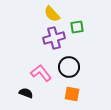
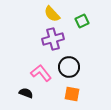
green square: moved 5 px right, 6 px up; rotated 16 degrees counterclockwise
purple cross: moved 1 px left, 1 px down
